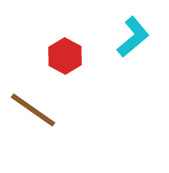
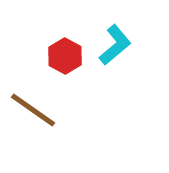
cyan L-shape: moved 18 px left, 8 px down
